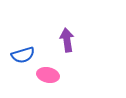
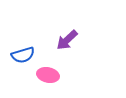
purple arrow: rotated 125 degrees counterclockwise
